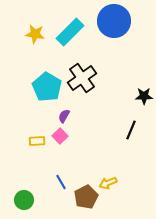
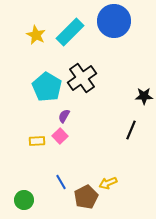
yellow star: moved 1 px right, 1 px down; rotated 18 degrees clockwise
